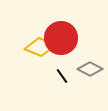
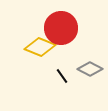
red circle: moved 10 px up
